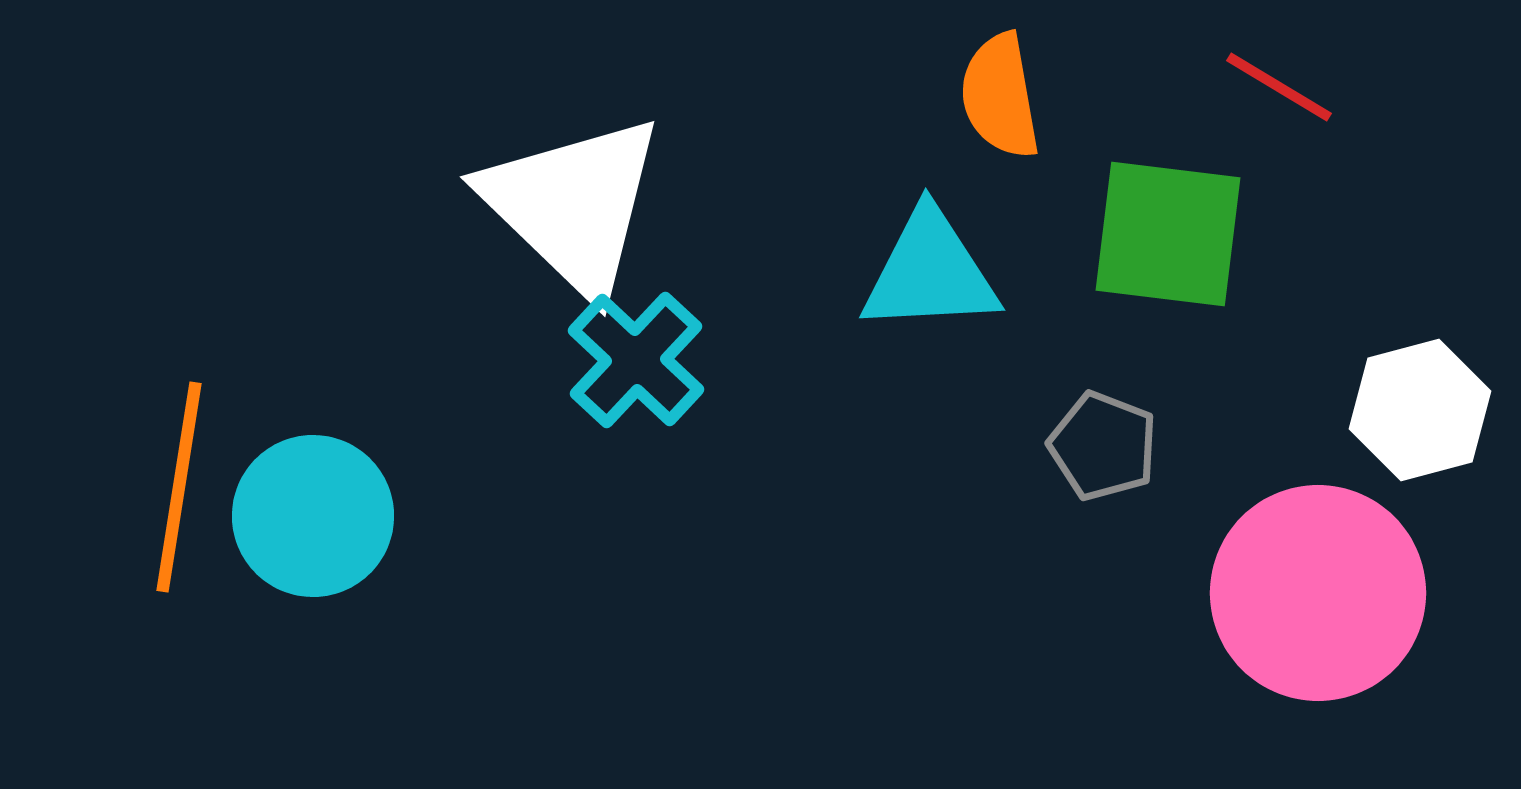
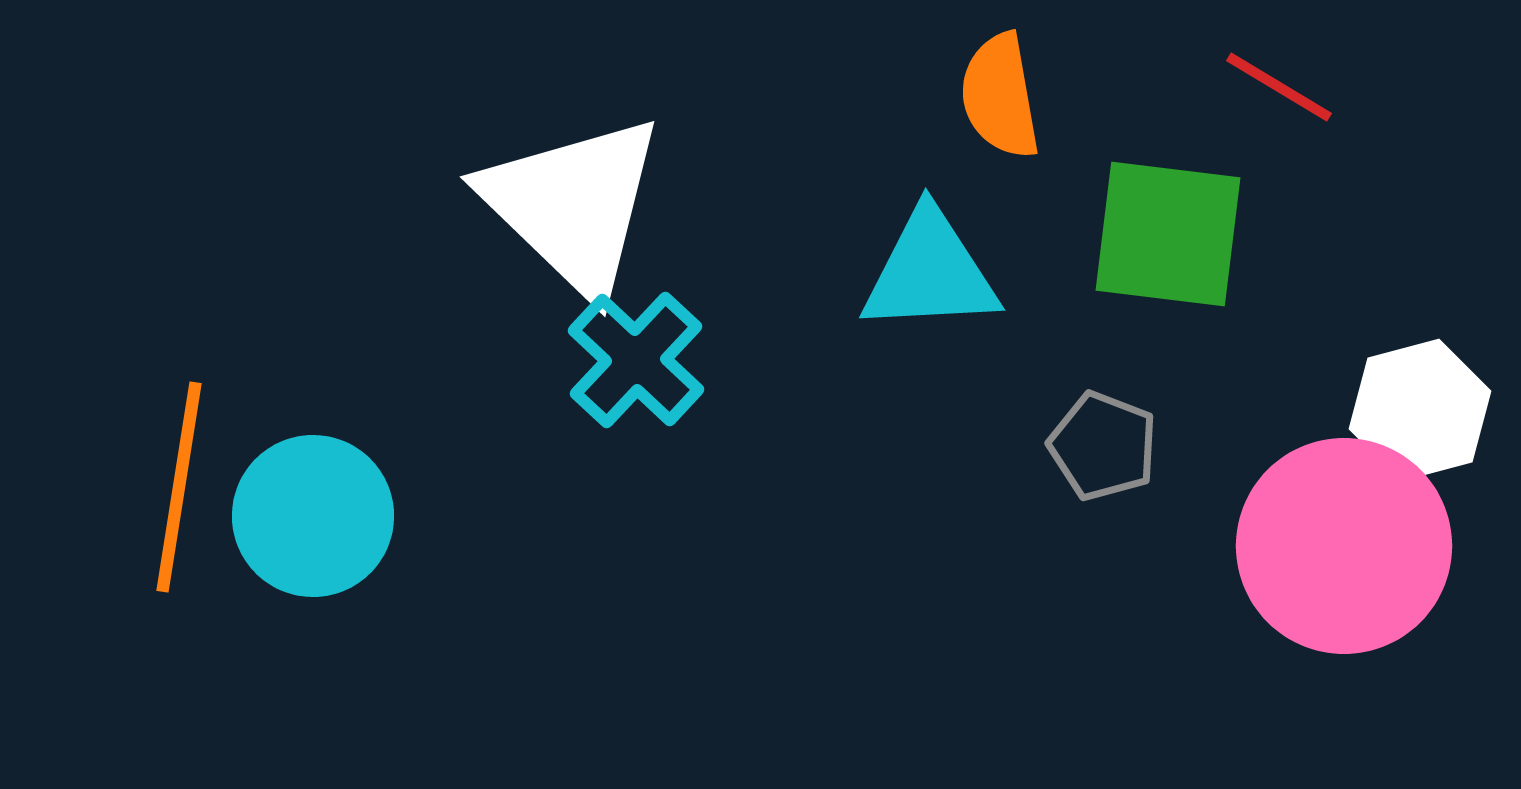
pink circle: moved 26 px right, 47 px up
